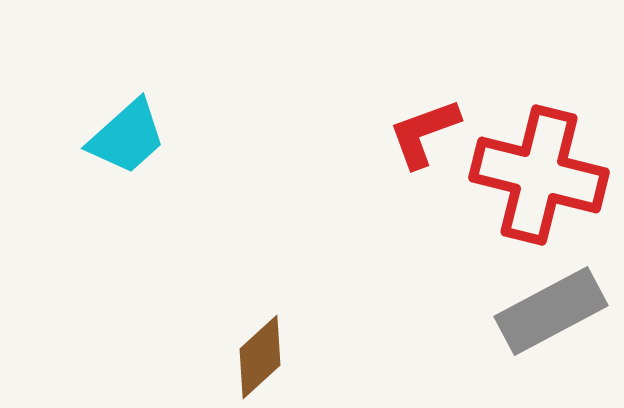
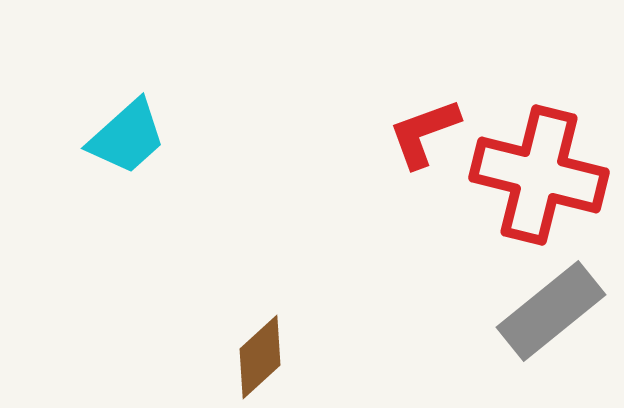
gray rectangle: rotated 11 degrees counterclockwise
